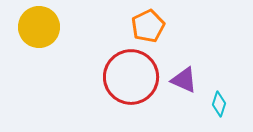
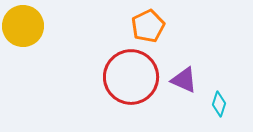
yellow circle: moved 16 px left, 1 px up
